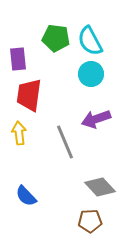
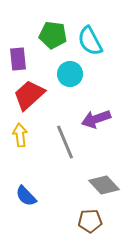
green pentagon: moved 3 px left, 3 px up
cyan circle: moved 21 px left
red trapezoid: rotated 40 degrees clockwise
yellow arrow: moved 1 px right, 2 px down
gray diamond: moved 4 px right, 2 px up
